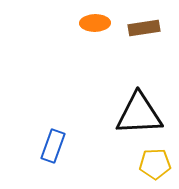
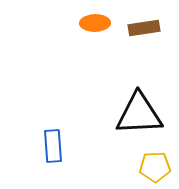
blue rectangle: rotated 24 degrees counterclockwise
yellow pentagon: moved 3 px down
